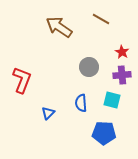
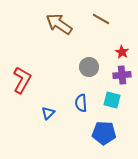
brown arrow: moved 3 px up
red L-shape: rotated 8 degrees clockwise
